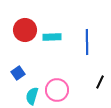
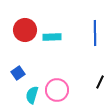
blue line: moved 8 px right, 9 px up
cyan semicircle: moved 1 px up
